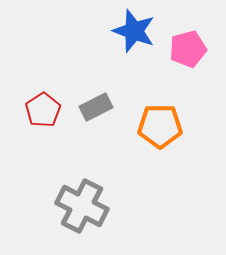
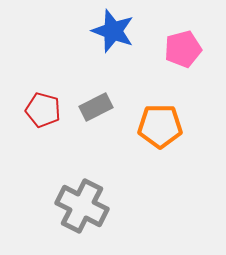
blue star: moved 21 px left
pink pentagon: moved 5 px left
red pentagon: rotated 24 degrees counterclockwise
